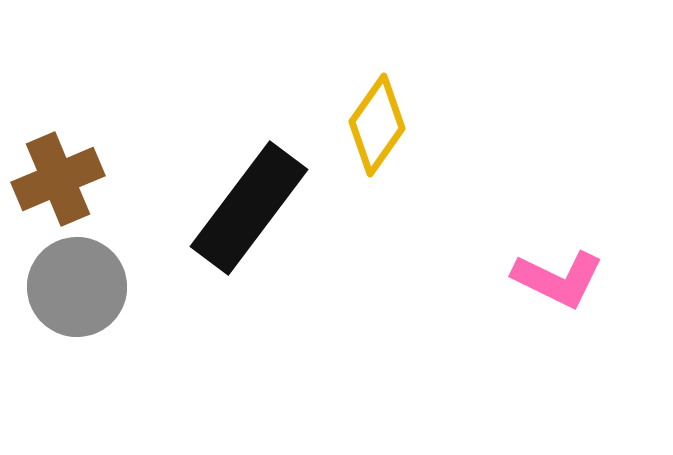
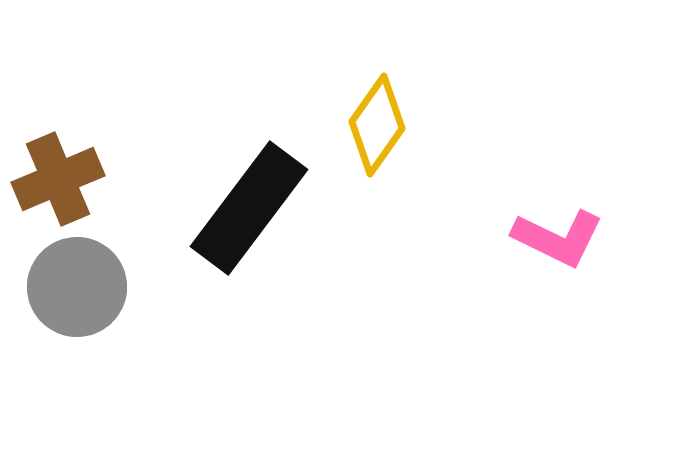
pink L-shape: moved 41 px up
